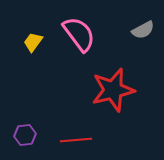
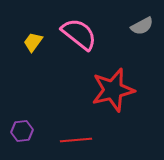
gray semicircle: moved 1 px left, 4 px up
pink semicircle: rotated 15 degrees counterclockwise
purple hexagon: moved 3 px left, 4 px up
